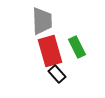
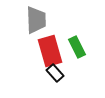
gray trapezoid: moved 6 px left, 1 px up
black rectangle: moved 2 px left, 1 px up
